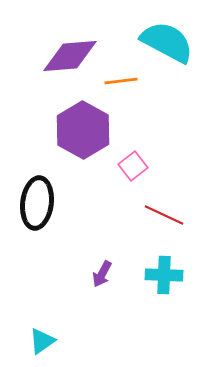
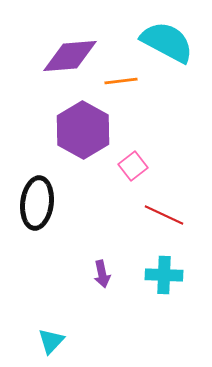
purple arrow: rotated 40 degrees counterclockwise
cyan triangle: moved 9 px right; rotated 12 degrees counterclockwise
